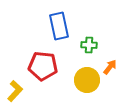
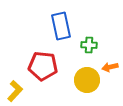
blue rectangle: moved 2 px right
orange arrow: rotated 140 degrees counterclockwise
